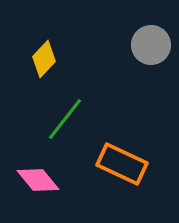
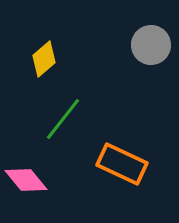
yellow diamond: rotated 6 degrees clockwise
green line: moved 2 px left
pink diamond: moved 12 px left
